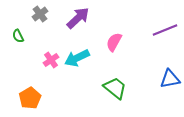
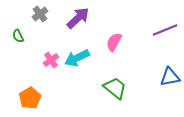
blue triangle: moved 2 px up
